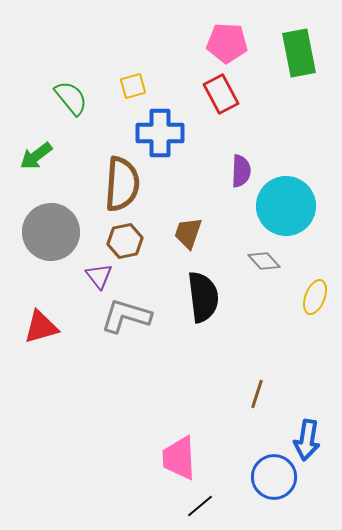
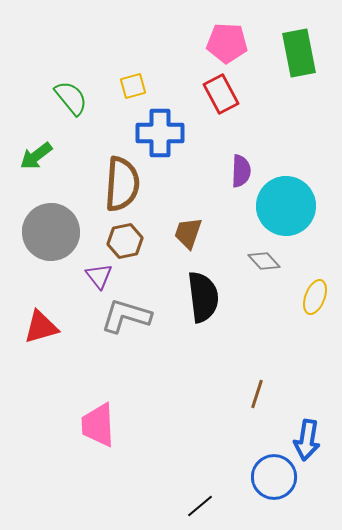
pink trapezoid: moved 81 px left, 33 px up
